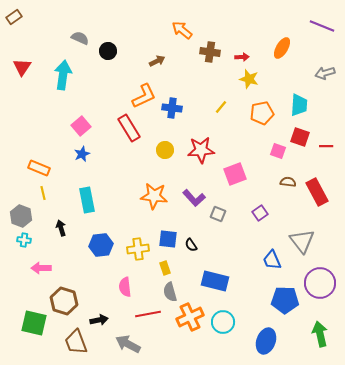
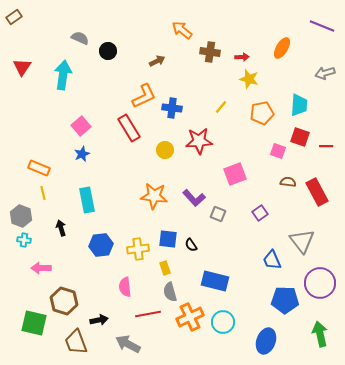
red star at (201, 150): moved 2 px left, 9 px up
